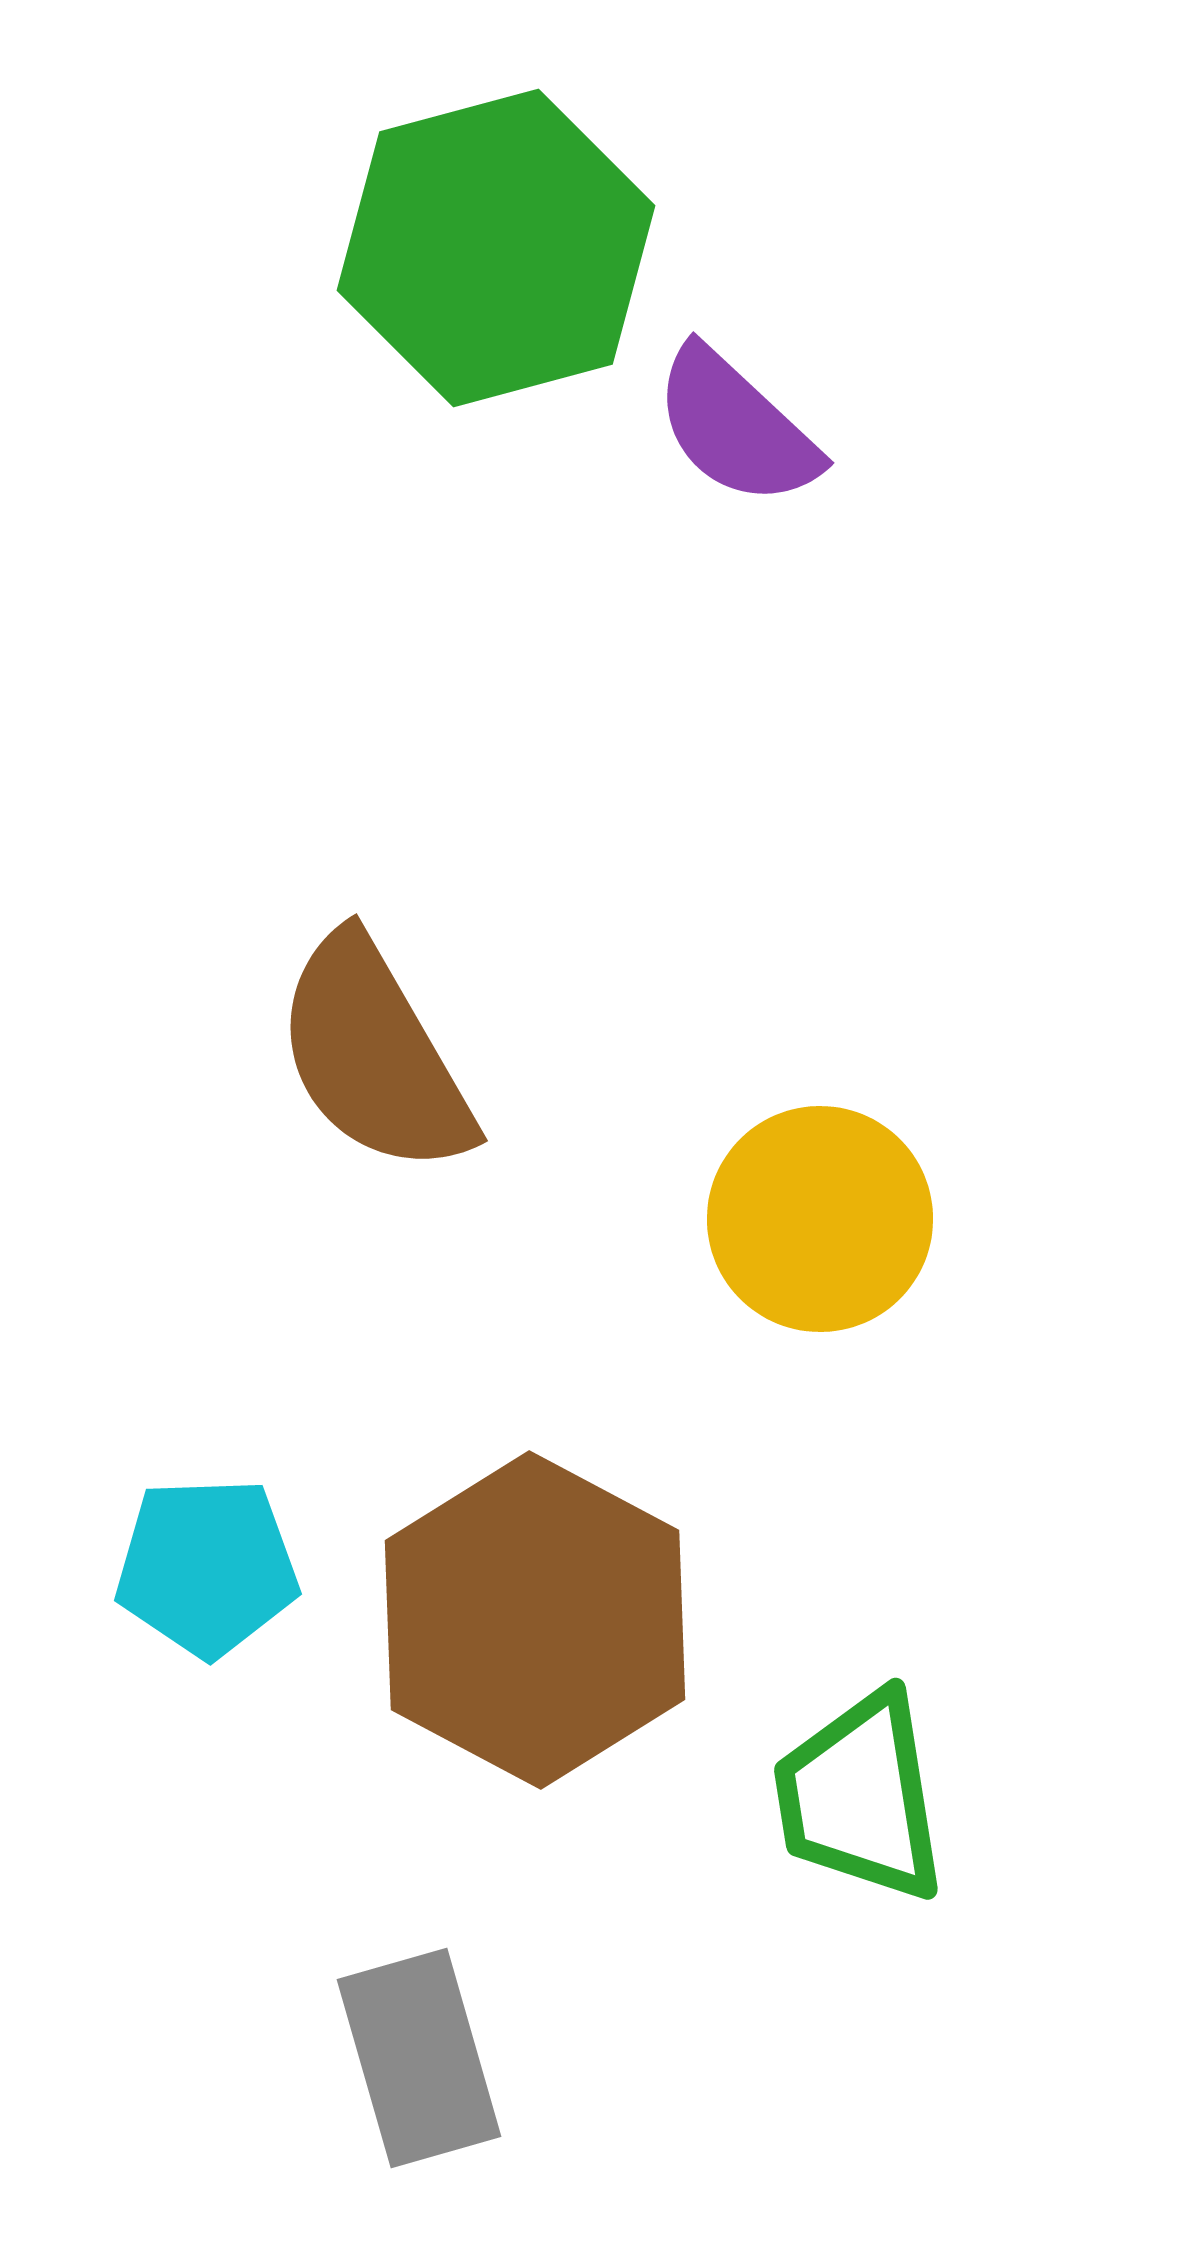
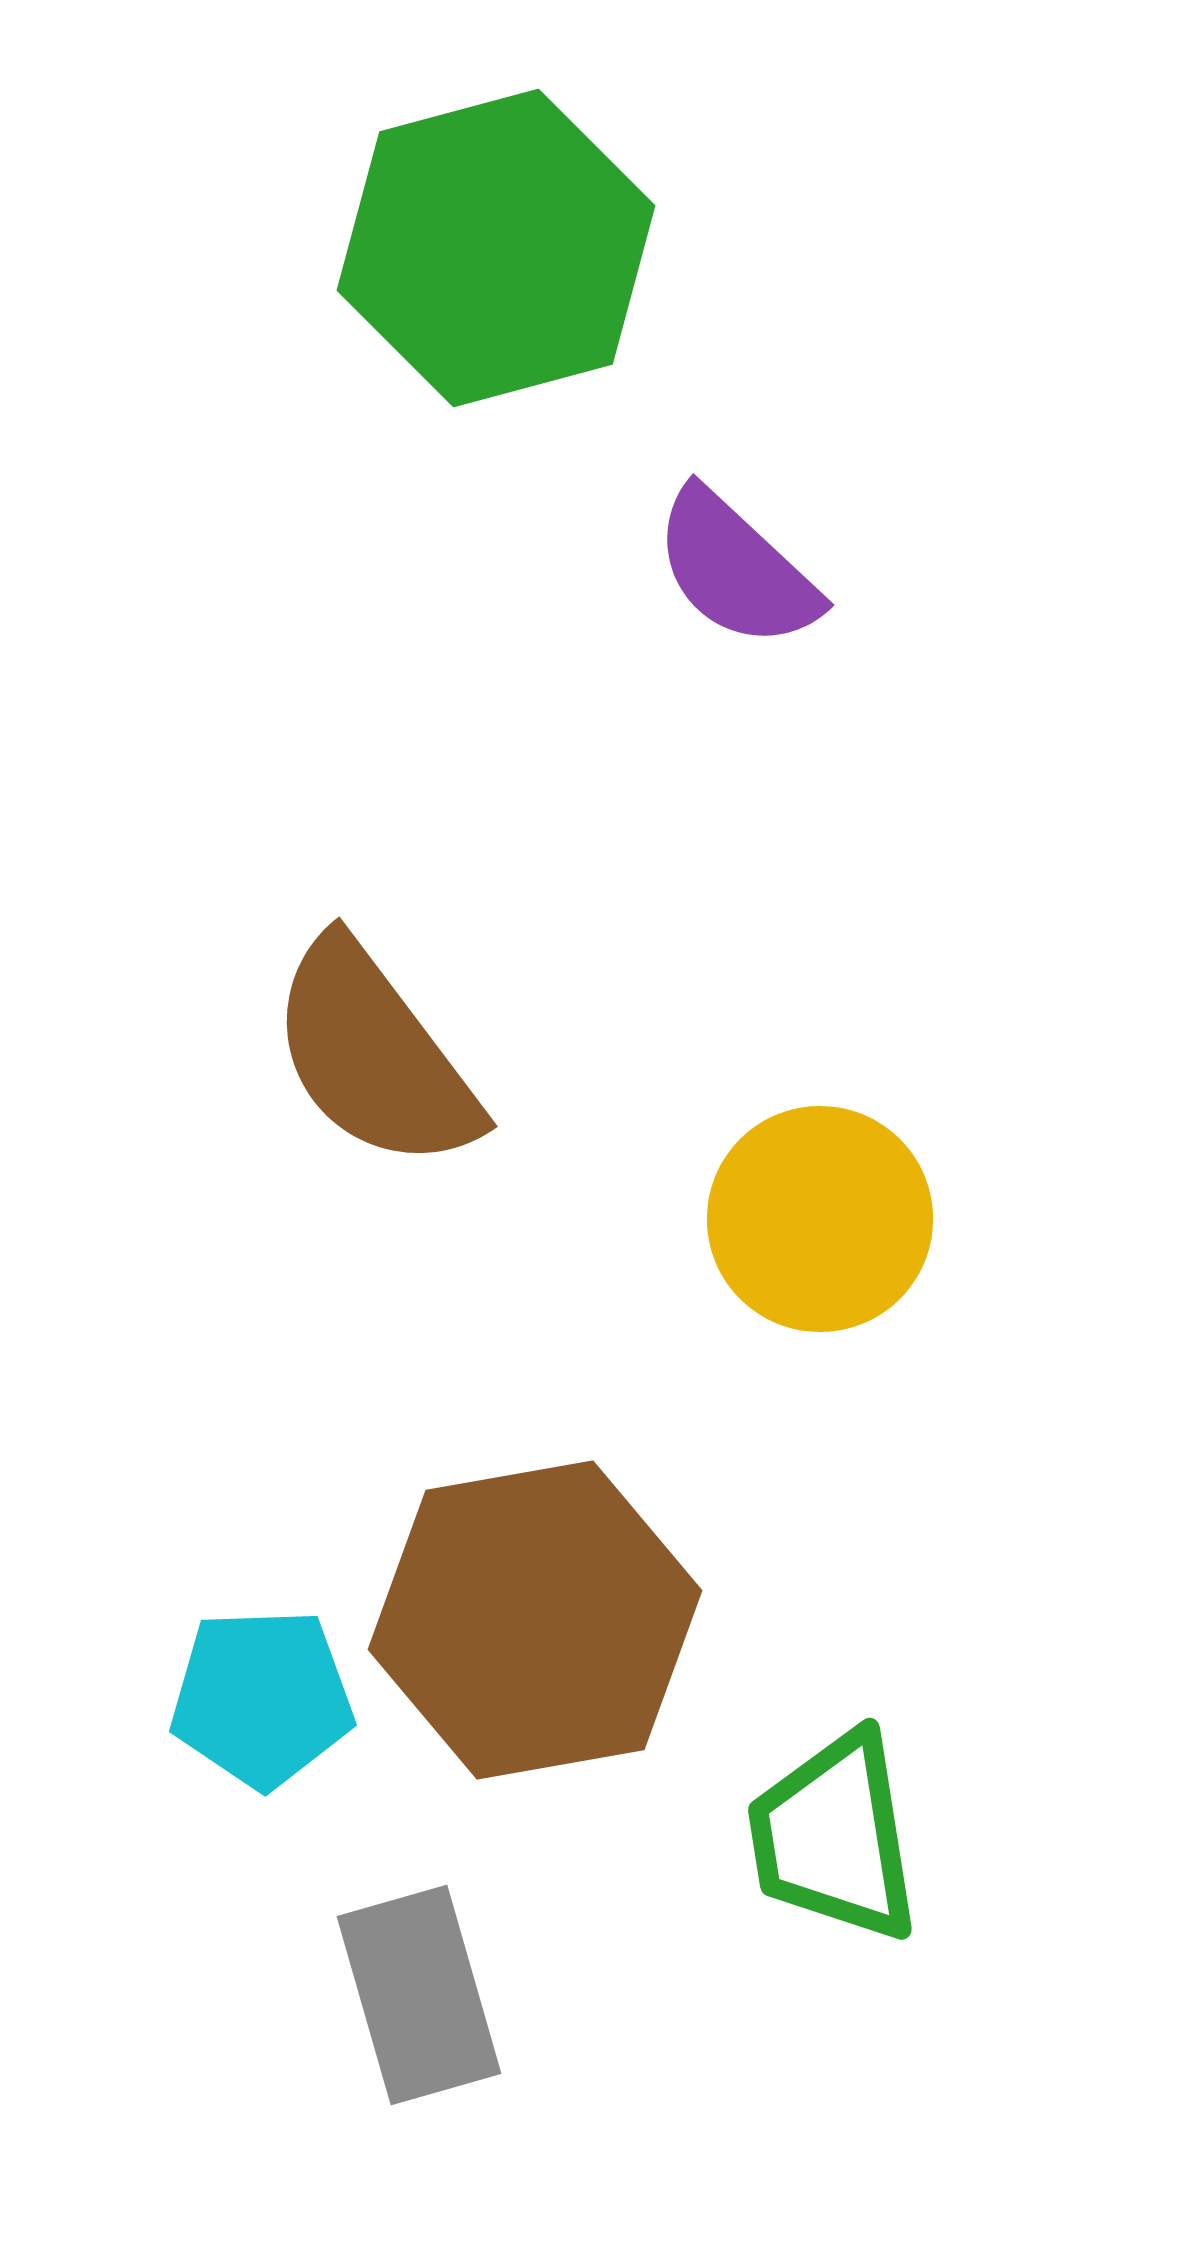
purple semicircle: moved 142 px down
brown semicircle: rotated 7 degrees counterclockwise
cyan pentagon: moved 55 px right, 131 px down
brown hexagon: rotated 22 degrees clockwise
green trapezoid: moved 26 px left, 40 px down
gray rectangle: moved 63 px up
